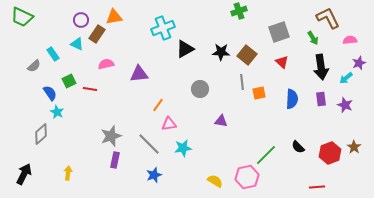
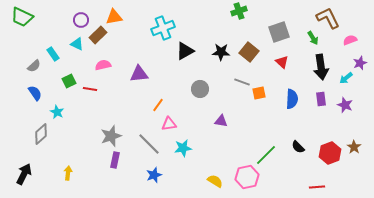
brown rectangle at (97, 34): moved 1 px right, 1 px down; rotated 12 degrees clockwise
pink semicircle at (350, 40): rotated 16 degrees counterclockwise
black triangle at (185, 49): moved 2 px down
brown square at (247, 55): moved 2 px right, 3 px up
purple star at (359, 63): moved 1 px right
pink semicircle at (106, 64): moved 3 px left, 1 px down
gray line at (242, 82): rotated 63 degrees counterclockwise
blue semicircle at (50, 93): moved 15 px left
